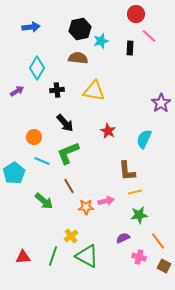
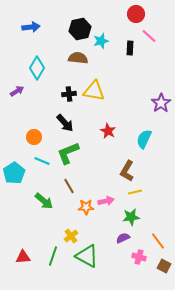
black cross: moved 12 px right, 4 px down
brown L-shape: rotated 35 degrees clockwise
green star: moved 8 px left, 2 px down
